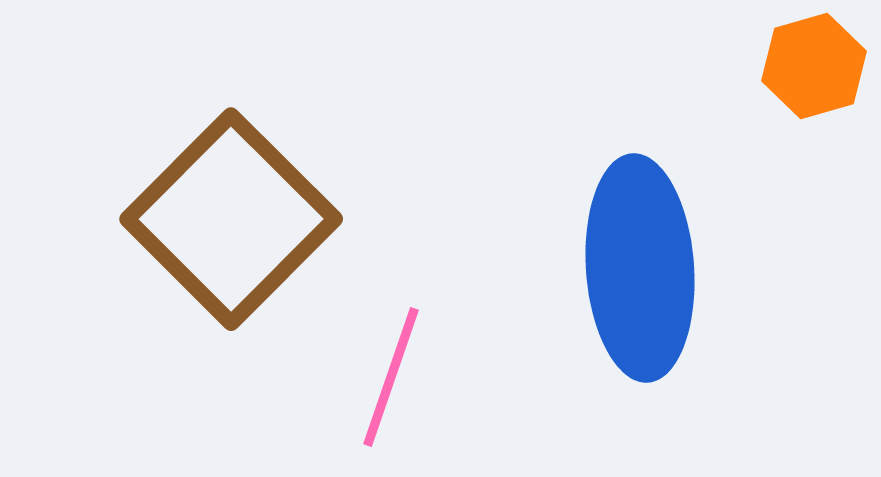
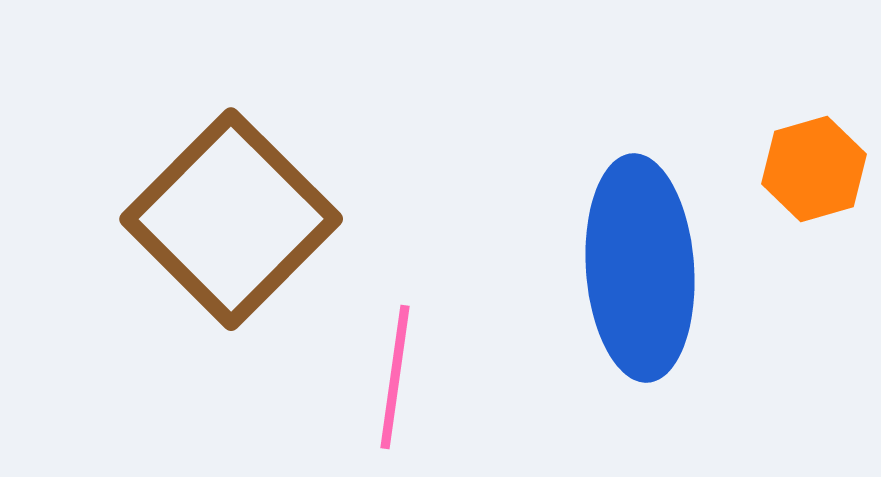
orange hexagon: moved 103 px down
pink line: moved 4 px right; rotated 11 degrees counterclockwise
